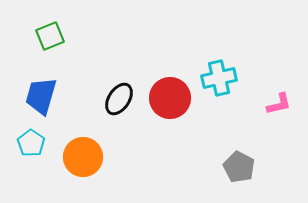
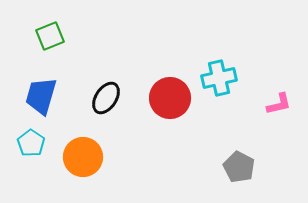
black ellipse: moved 13 px left, 1 px up
